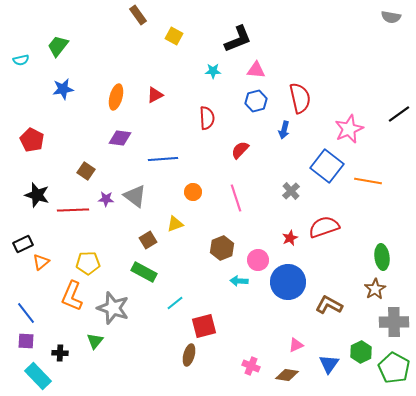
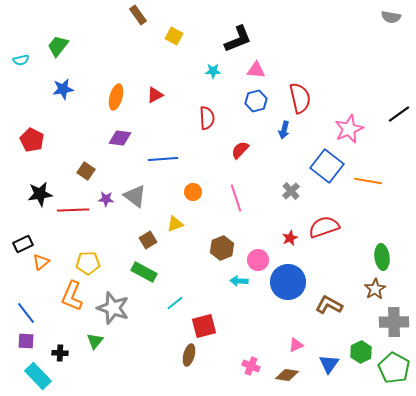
black star at (37, 195): moved 3 px right, 1 px up; rotated 25 degrees counterclockwise
